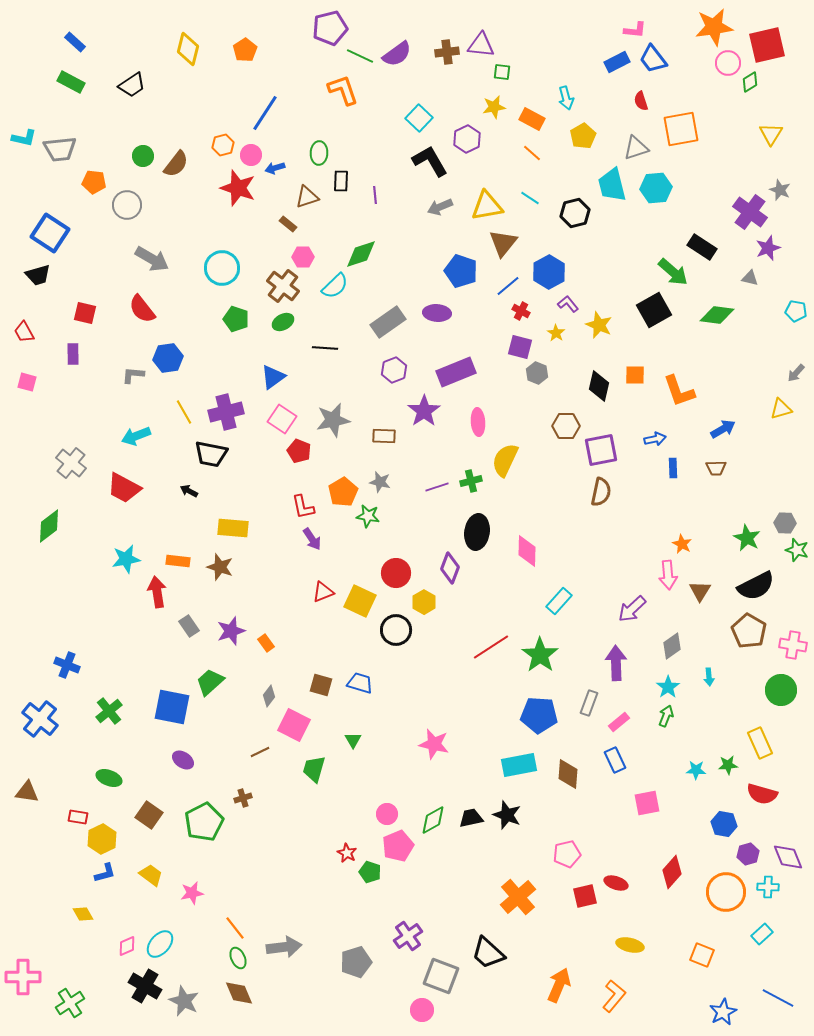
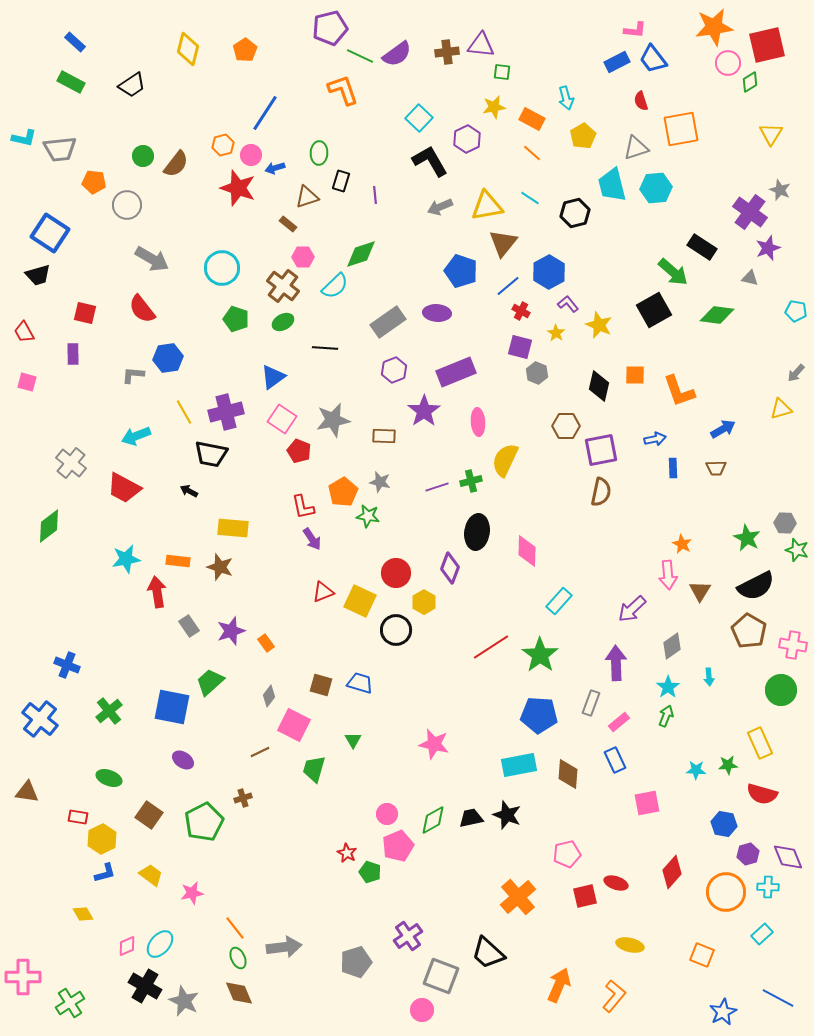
black rectangle at (341, 181): rotated 15 degrees clockwise
gray rectangle at (589, 703): moved 2 px right
